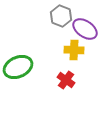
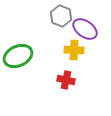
green ellipse: moved 11 px up
red cross: rotated 24 degrees counterclockwise
